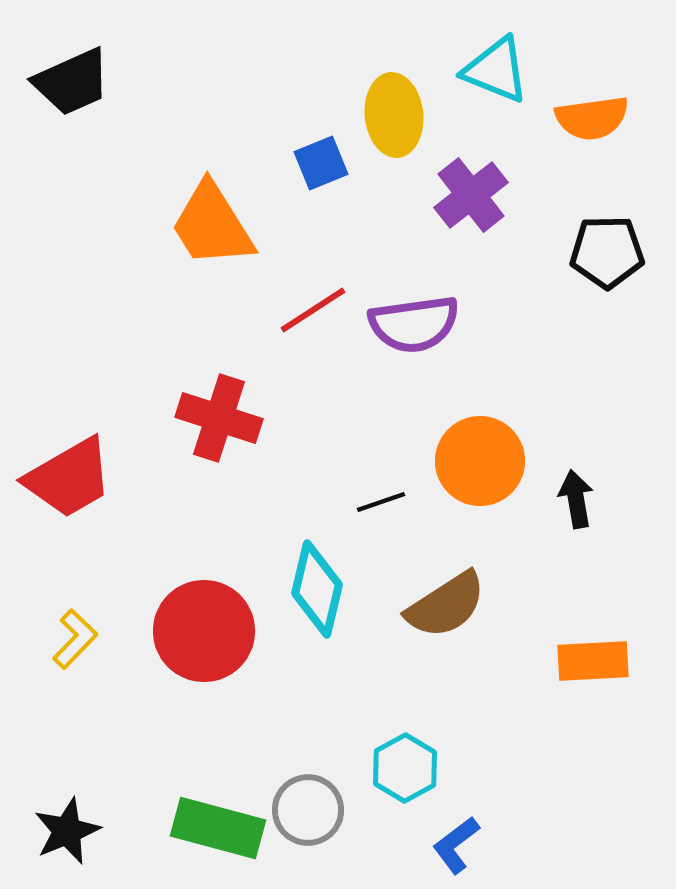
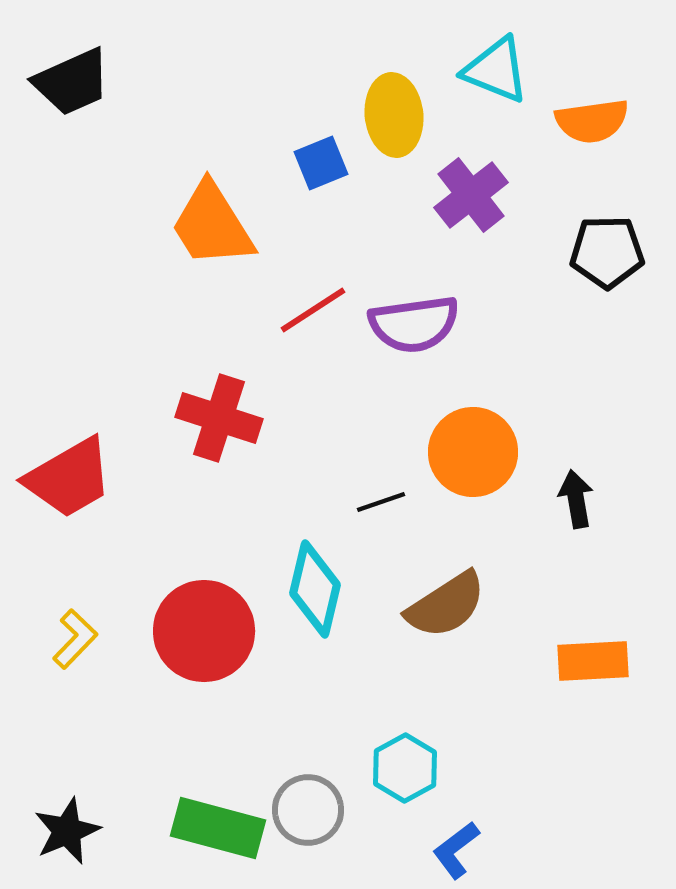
orange semicircle: moved 3 px down
orange circle: moved 7 px left, 9 px up
cyan diamond: moved 2 px left
blue L-shape: moved 5 px down
